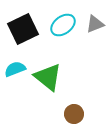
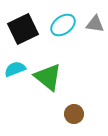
gray triangle: rotated 30 degrees clockwise
